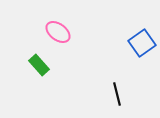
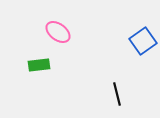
blue square: moved 1 px right, 2 px up
green rectangle: rotated 55 degrees counterclockwise
